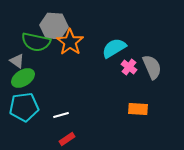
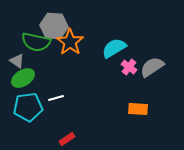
gray semicircle: rotated 100 degrees counterclockwise
cyan pentagon: moved 4 px right
white line: moved 5 px left, 17 px up
